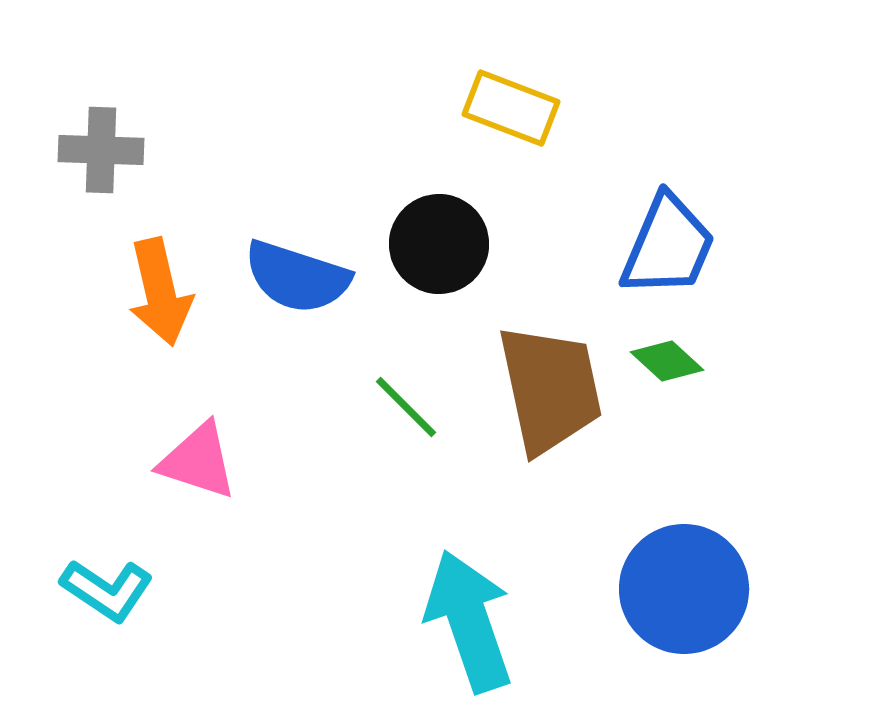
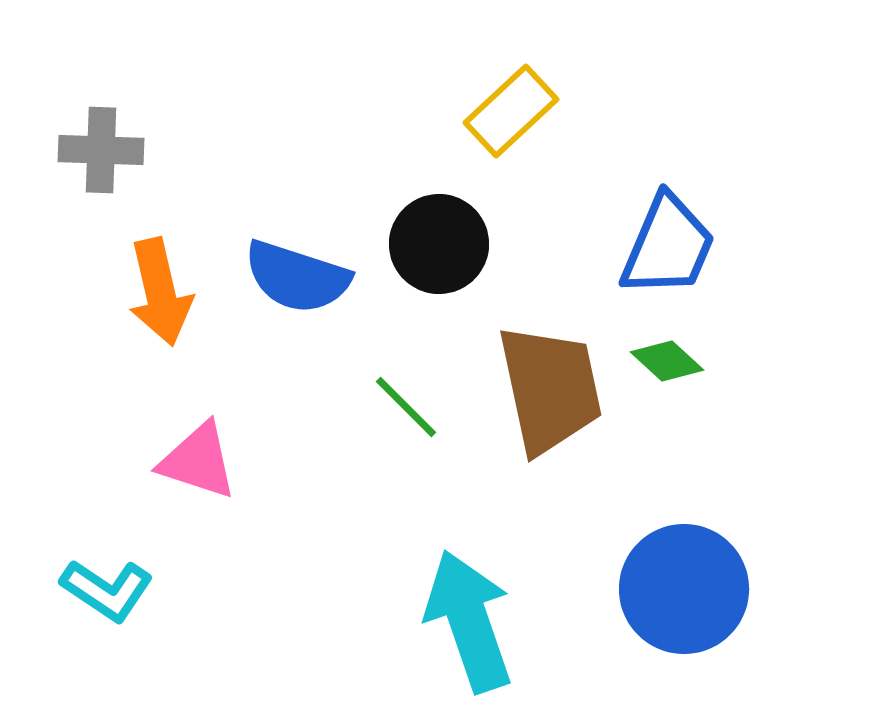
yellow rectangle: moved 3 px down; rotated 64 degrees counterclockwise
